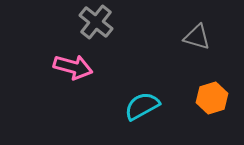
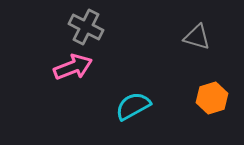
gray cross: moved 10 px left, 5 px down; rotated 12 degrees counterclockwise
pink arrow: rotated 36 degrees counterclockwise
cyan semicircle: moved 9 px left
